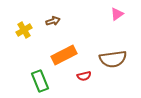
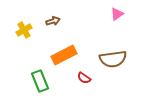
red semicircle: moved 2 px down; rotated 48 degrees clockwise
